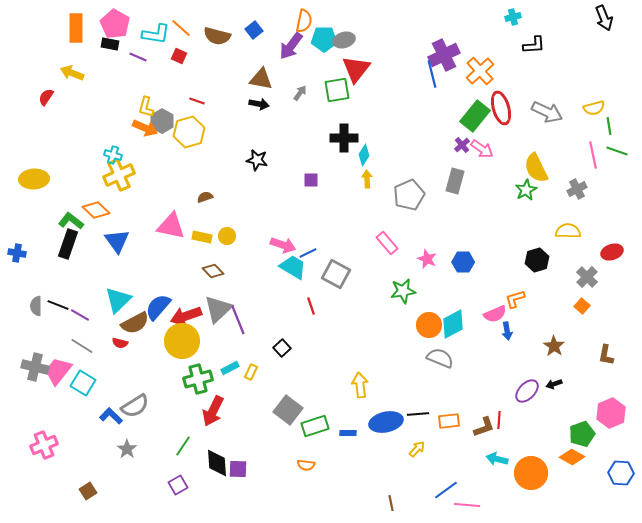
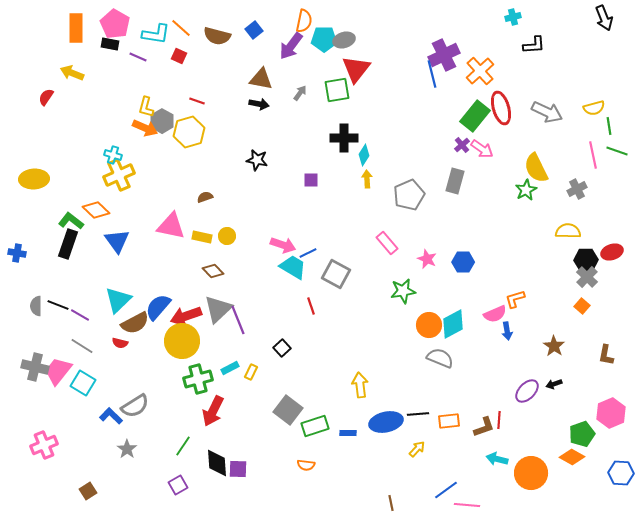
black hexagon at (537, 260): moved 49 px right; rotated 15 degrees clockwise
